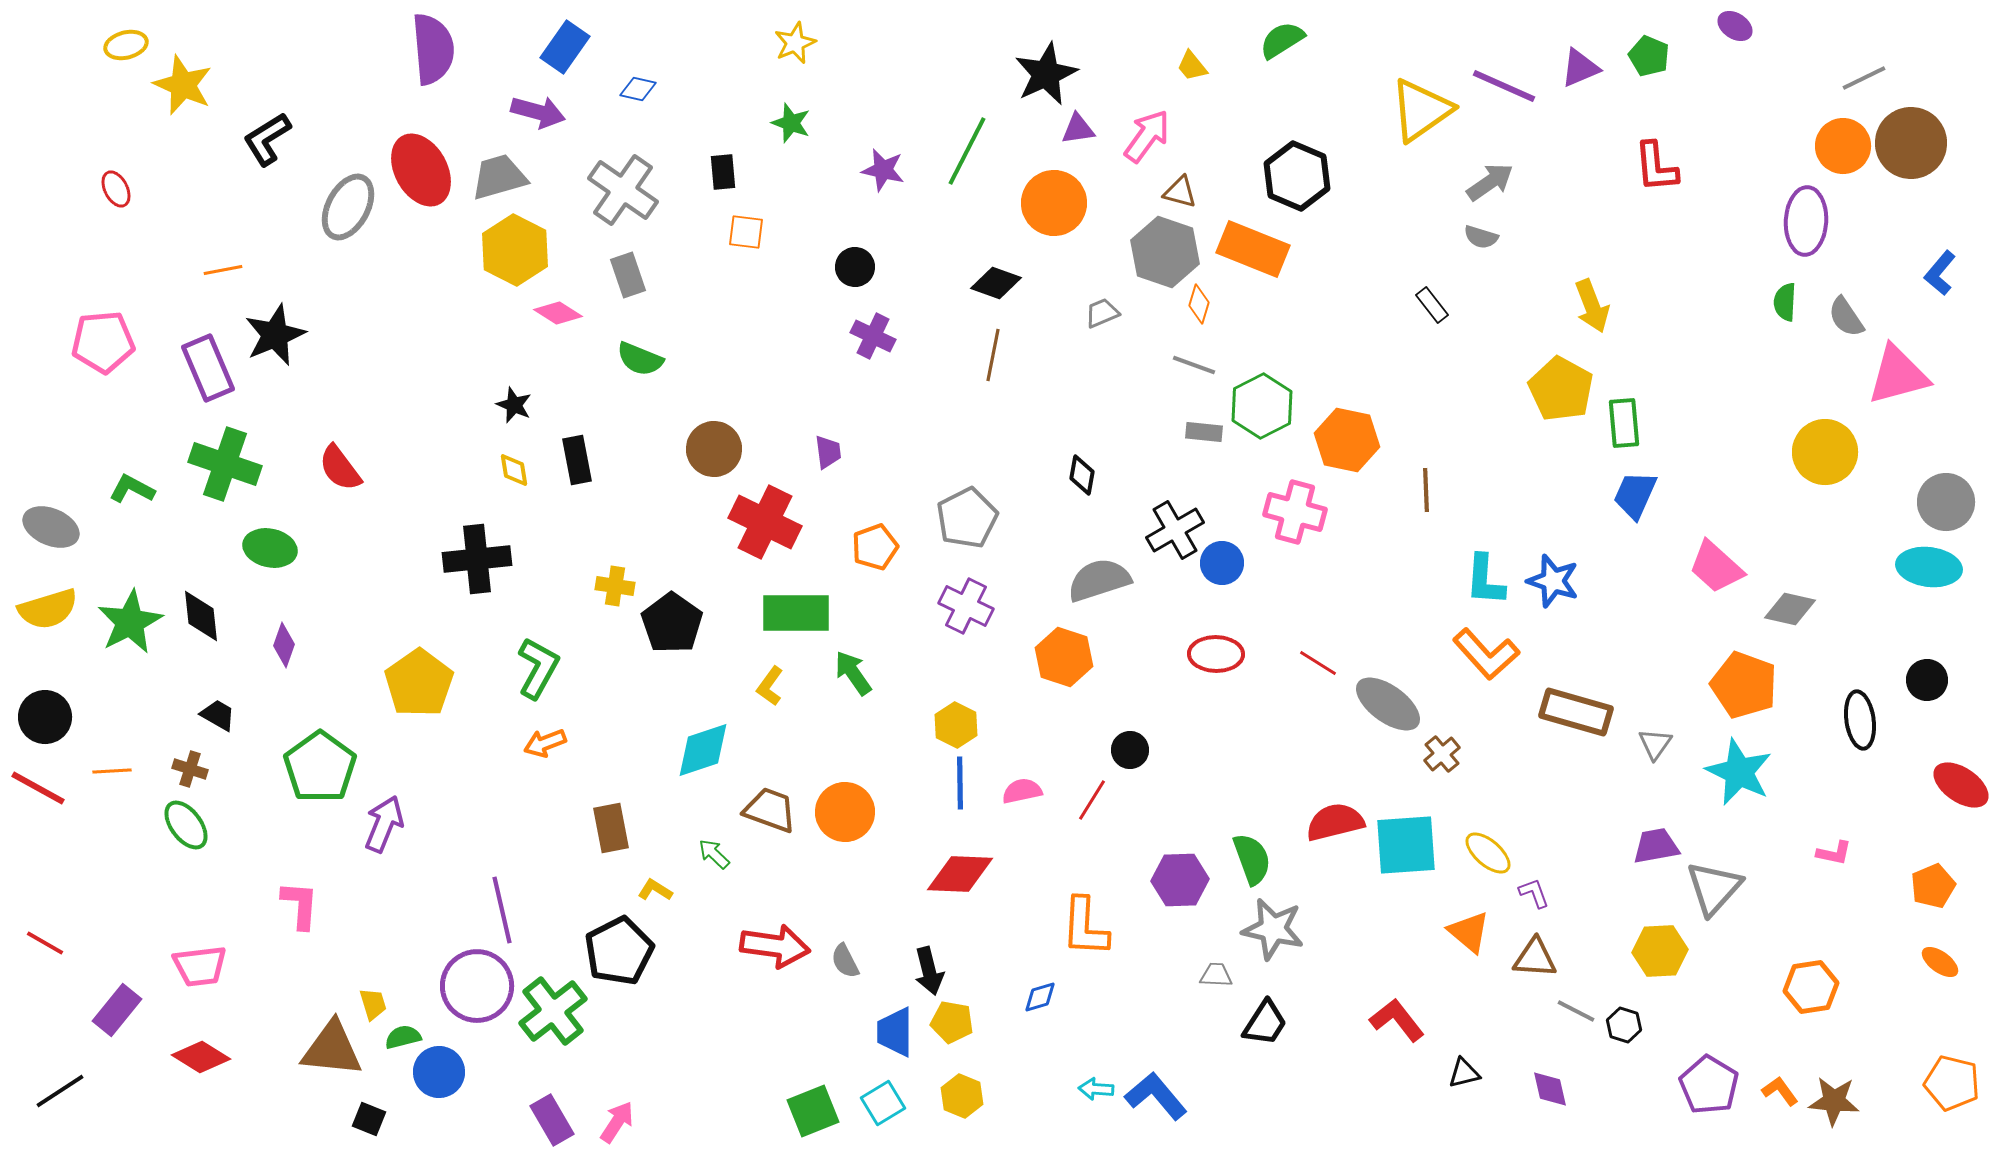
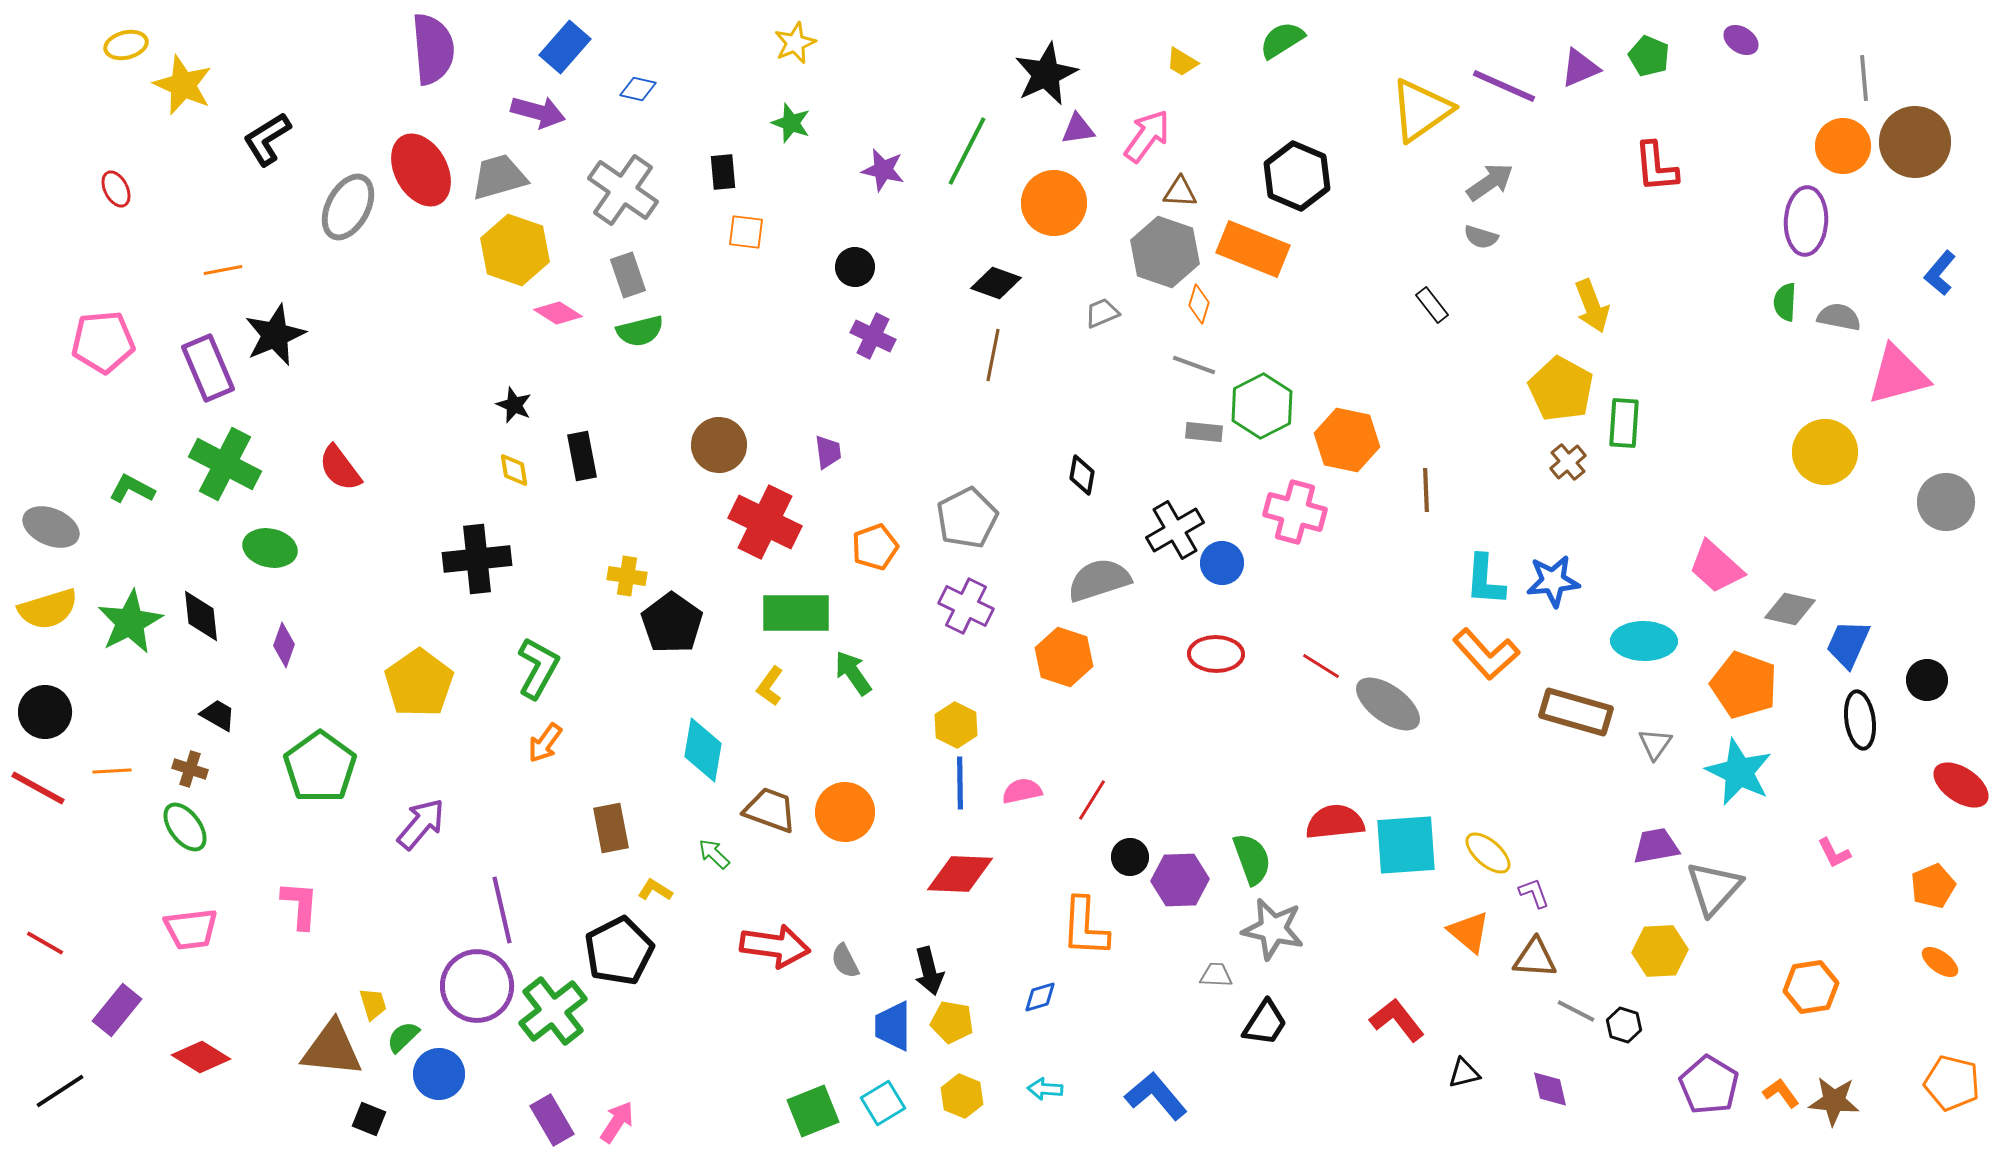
purple ellipse at (1735, 26): moved 6 px right, 14 px down
blue rectangle at (565, 47): rotated 6 degrees clockwise
yellow trapezoid at (1192, 66): moved 10 px left, 4 px up; rotated 20 degrees counterclockwise
gray line at (1864, 78): rotated 69 degrees counterclockwise
brown circle at (1911, 143): moved 4 px right, 1 px up
brown triangle at (1180, 192): rotated 12 degrees counterclockwise
yellow hexagon at (515, 250): rotated 8 degrees counterclockwise
gray semicircle at (1846, 317): moved 7 px left; rotated 135 degrees clockwise
green semicircle at (640, 359): moved 28 px up; rotated 36 degrees counterclockwise
green rectangle at (1624, 423): rotated 9 degrees clockwise
brown circle at (714, 449): moved 5 px right, 4 px up
black rectangle at (577, 460): moved 5 px right, 4 px up
green cross at (225, 464): rotated 8 degrees clockwise
blue trapezoid at (1635, 495): moved 213 px right, 149 px down
cyan ellipse at (1929, 567): moved 285 px left, 74 px down; rotated 6 degrees counterclockwise
blue star at (1553, 581): rotated 24 degrees counterclockwise
yellow cross at (615, 586): moved 12 px right, 10 px up
red line at (1318, 663): moved 3 px right, 3 px down
black circle at (45, 717): moved 5 px up
orange arrow at (545, 743): rotated 33 degrees counterclockwise
cyan diamond at (703, 750): rotated 62 degrees counterclockwise
black circle at (1130, 750): moved 107 px down
brown cross at (1442, 754): moved 126 px right, 292 px up
red semicircle at (1335, 822): rotated 8 degrees clockwise
purple arrow at (384, 824): moved 37 px right; rotated 18 degrees clockwise
green ellipse at (186, 825): moved 1 px left, 2 px down
pink L-shape at (1834, 853): rotated 51 degrees clockwise
pink trapezoid at (200, 966): moved 9 px left, 37 px up
blue trapezoid at (895, 1032): moved 2 px left, 6 px up
green semicircle at (403, 1037): rotated 30 degrees counterclockwise
blue circle at (439, 1072): moved 2 px down
cyan arrow at (1096, 1089): moved 51 px left
orange L-shape at (1780, 1091): moved 1 px right, 2 px down
